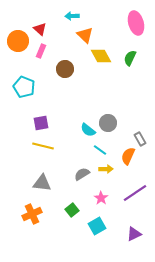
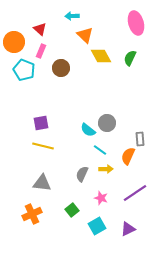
orange circle: moved 4 px left, 1 px down
brown circle: moved 4 px left, 1 px up
cyan pentagon: moved 17 px up
gray circle: moved 1 px left
gray rectangle: rotated 24 degrees clockwise
gray semicircle: rotated 35 degrees counterclockwise
pink star: rotated 16 degrees counterclockwise
purple triangle: moved 6 px left, 5 px up
